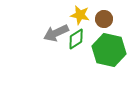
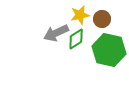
yellow star: rotated 24 degrees counterclockwise
brown circle: moved 2 px left
